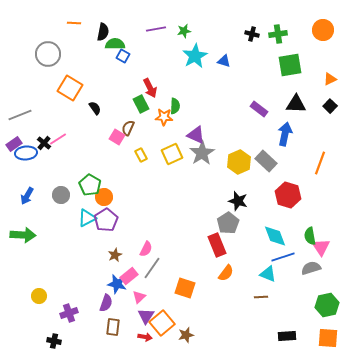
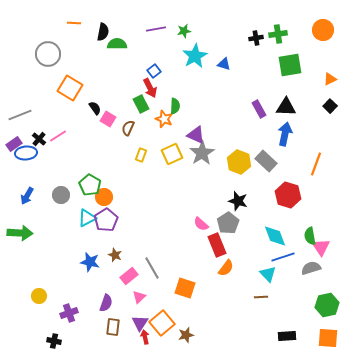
black cross at (252, 34): moved 4 px right, 4 px down; rotated 24 degrees counterclockwise
green semicircle at (115, 44): moved 2 px right
blue square at (123, 56): moved 31 px right, 15 px down; rotated 24 degrees clockwise
blue triangle at (224, 61): moved 3 px down
black triangle at (296, 104): moved 10 px left, 3 px down
purple rectangle at (259, 109): rotated 24 degrees clockwise
orange star at (164, 117): moved 2 px down; rotated 18 degrees clockwise
pink square at (117, 137): moved 9 px left, 18 px up
pink line at (58, 139): moved 3 px up
black cross at (44, 143): moved 5 px left, 4 px up
yellow rectangle at (141, 155): rotated 48 degrees clockwise
yellow hexagon at (239, 162): rotated 15 degrees counterclockwise
orange line at (320, 163): moved 4 px left, 1 px down
green arrow at (23, 235): moved 3 px left, 2 px up
pink semicircle at (146, 249): moved 55 px right, 25 px up; rotated 105 degrees clockwise
brown star at (115, 255): rotated 24 degrees counterclockwise
gray line at (152, 268): rotated 65 degrees counterclockwise
orange semicircle at (226, 273): moved 5 px up
cyan triangle at (268, 274): rotated 24 degrees clockwise
blue star at (117, 284): moved 27 px left, 22 px up
purple triangle at (146, 316): moved 6 px left, 7 px down
red arrow at (145, 337): rotated 112 degrees counterclockwise
